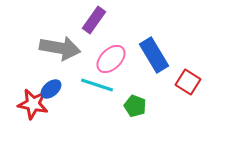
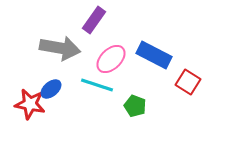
blue rectangle: rotated 32 degrees counterclockwise
red star: moved 3 px left
